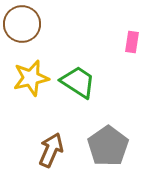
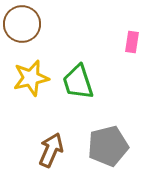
green trapezoid: rotated 141 degrees counterclockwise
gray pentagon: rotated 21 degrees clockwise
